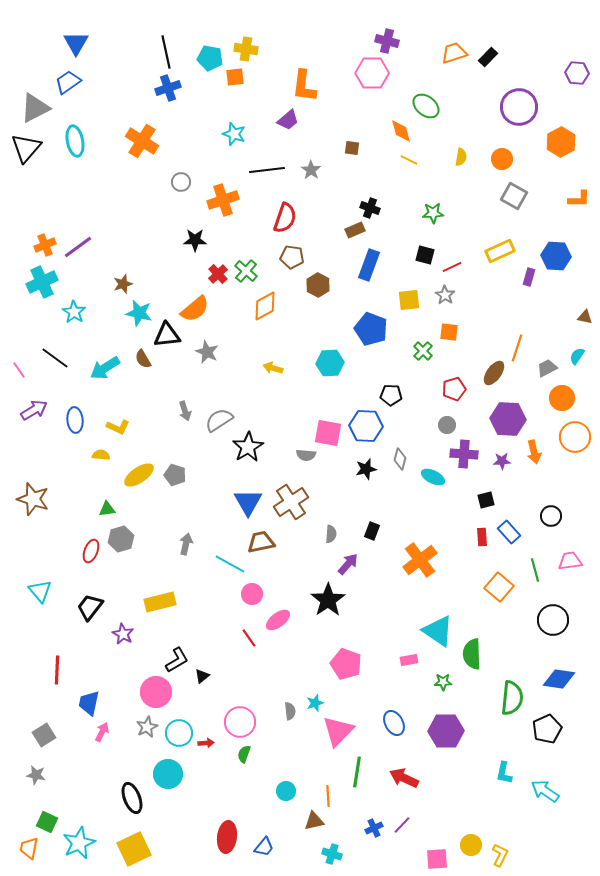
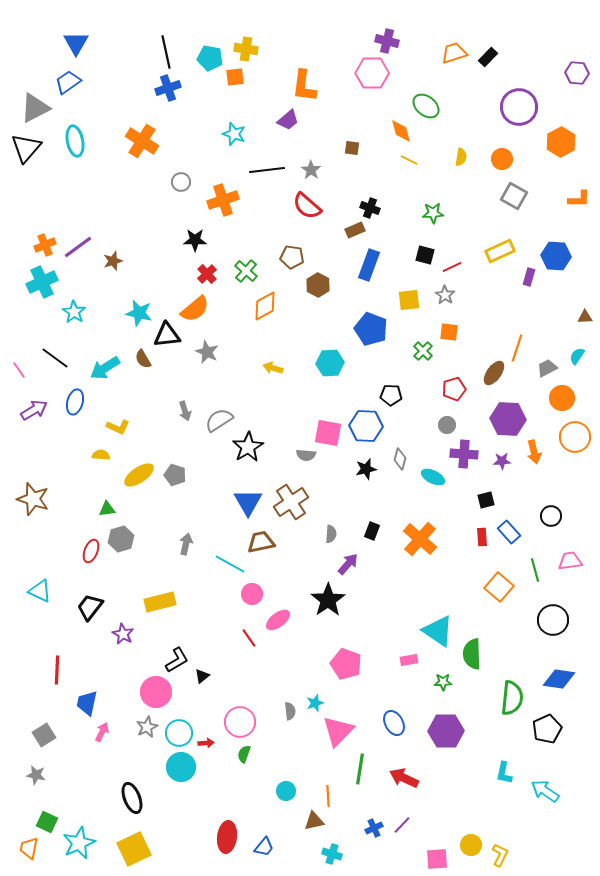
red semicircle at (285, 218): moved 22 px right, 12 px up; rotated 112 degrees clockwise
red cross at (218, 274): moved 11 px left
brown star at (123, 284): moved 10 px left, 23 px up
brown triangle at (585, 317): rotated 14 degrees counterclockwise
blue ellipse at (75, 420): moved 18 px up; rotated 20 degrees clockwise
orange cross at (420, 560): moved 21 px up; rotated 12 degrees counterclockwise
cyan triangle at (40, 591): rotated 25 degrees counterclockwise
blue trapezoid at (89, 703): moved 2 px left
green line at (357, 772): moved 3 px right, 3 px up
cyan circle at (168, 774): moved 13 px right, 7 px up
